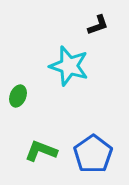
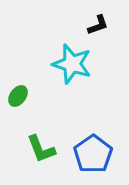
cyan star: moved 3 px right, 2 px up
green ellipse: rotated 15 degrees clockwise
green L-shape: moved 2 px up; rotated 132 degrees counterclockwise
